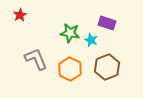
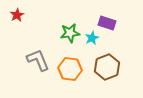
red star: moved 3 px left
green star: rotated 18 degrees counterclockwise
cyan star: moved 1 px right, 2 px up; rotated 24 degrees clockwise
gray L-shape: moved 2 px right, 1 px down
orange hexagon: rotated 20 degrees counterclockwise
